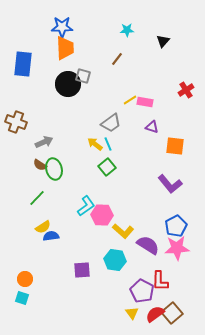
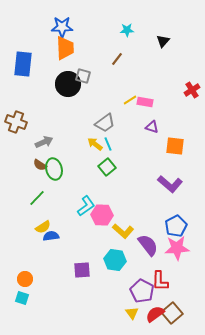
red cross: moved 6 px right
gray trapezoid: moved 6 px left
purple L-shape: rotated 10 degrees counterclockwise
purple semicircle: rotated 20 degrees clockwise
